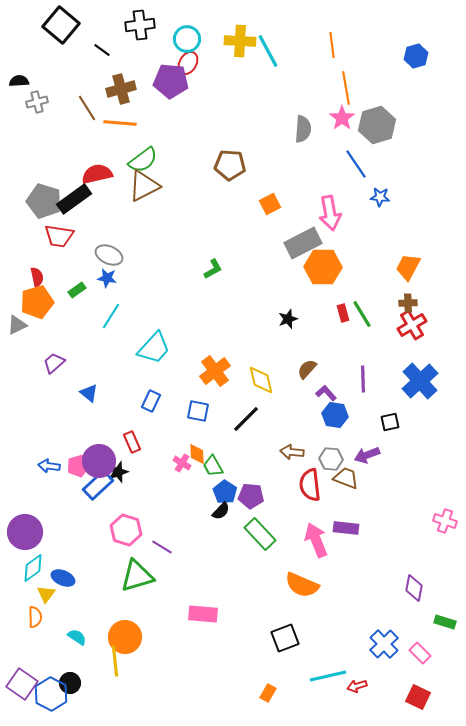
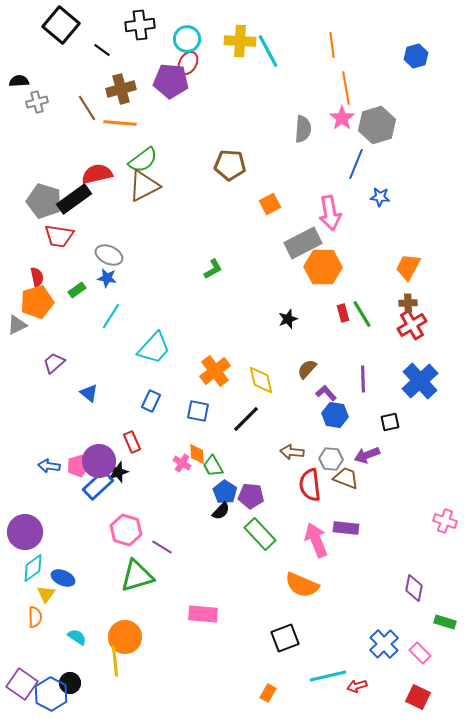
blue line at (356, 164): rotated 56 degrees clockwise
